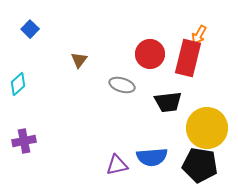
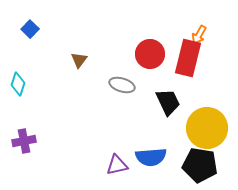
cyan diamond: rotated 30 degrees counterclockwise
black trapezoid: rotated 108 degrees counterclockwise
blue semicircle: moved 1 px left
